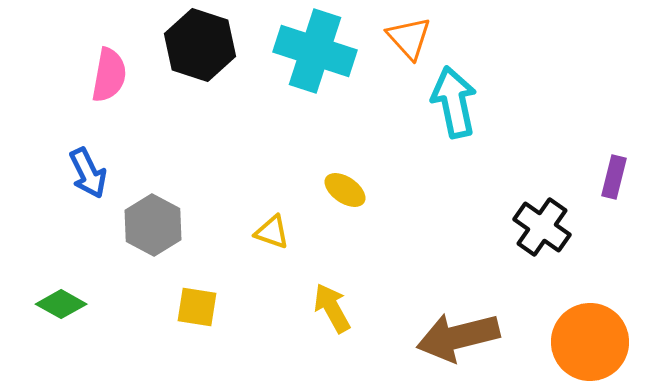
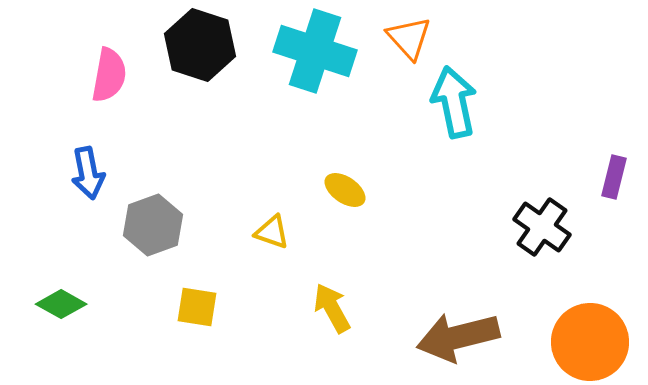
blue arrow: rotated 15 degrees clockwise
gray hexagon: rotated 12 degrees clockwise
